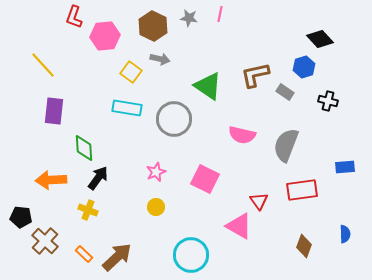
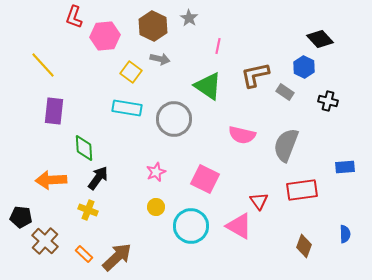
pink line: moved 2 px left, 32 px down
gray star: rotated 24 degrees clockwise
blue hexagon: rotated 15 degrees counterclockwise
cyan circle: moved 29 px up
